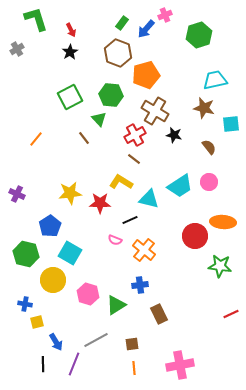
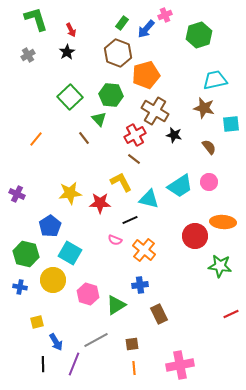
gray cross at (17, 49): moved 11 px right, 6 px down
black star at (70, 52): moved 3 px left
green square at (70, 97): rotated 15 degrees counterclockwise
yellow L-shape at (121, 182): rotated 30 degrees clockwise
blue cross at (25, 304): moved 5 px left, 17 px up
